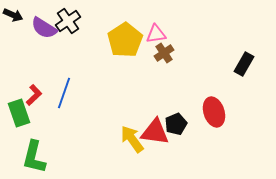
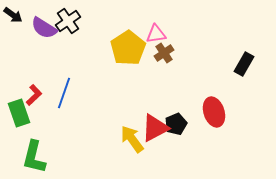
black arrow: rotated 12 degrees clockwise
yellow pentagon: moved 3 px right, 8 px down
red triangle: moved 4 px up; rotated 36 degrees counterclockwise
